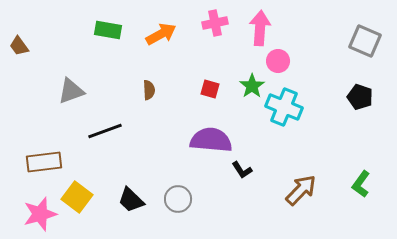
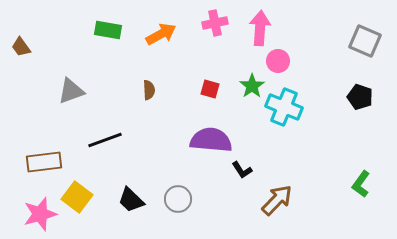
brown trapezoid: moved 2 px right, 1 px down
black line: moved 9 px down
brown arrow: moved 24 px left, 10 px down
